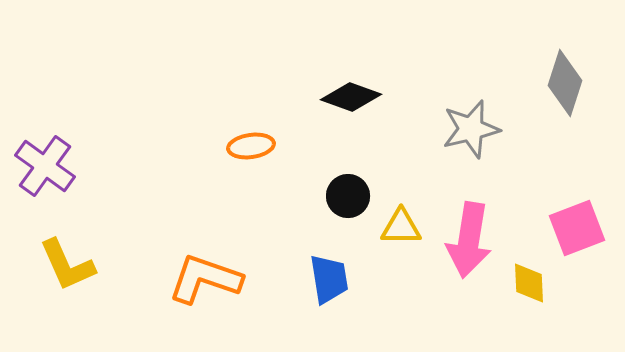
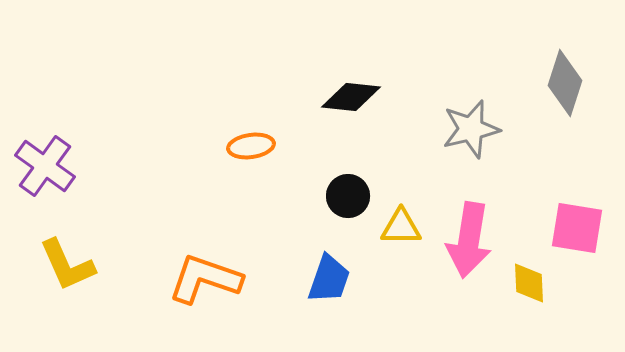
black diamond: rotated 14 degrees counterclockwise
pink square: rotated 30 degrees clockwise
blue trapezoid: rotated 28 degrees clockwise
